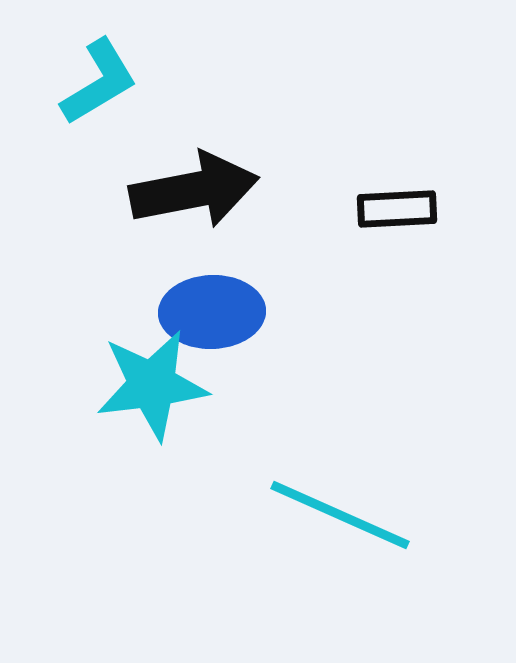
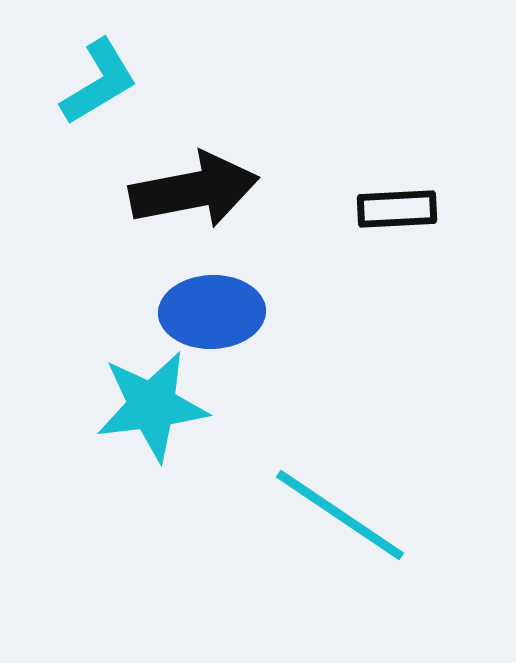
cyan star: moved 21 px down
cyan line: rotated 10 degrees clockwise
